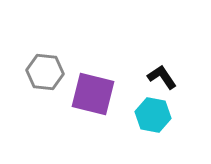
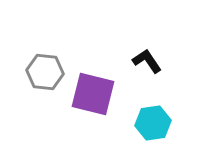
black L-shape: moved 15 px left, 16 px up
cyan hexagon: moved 8 px down; rotated 20 degrees counterclockwise
